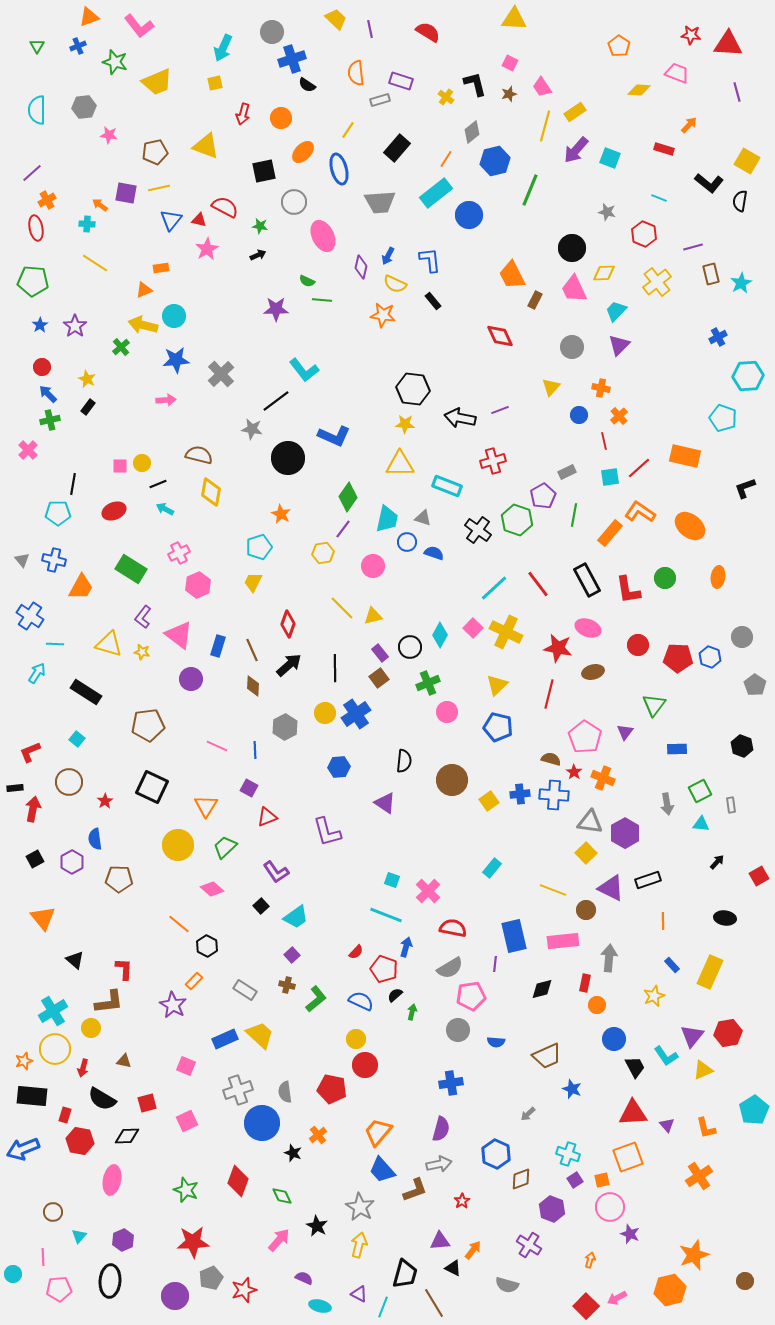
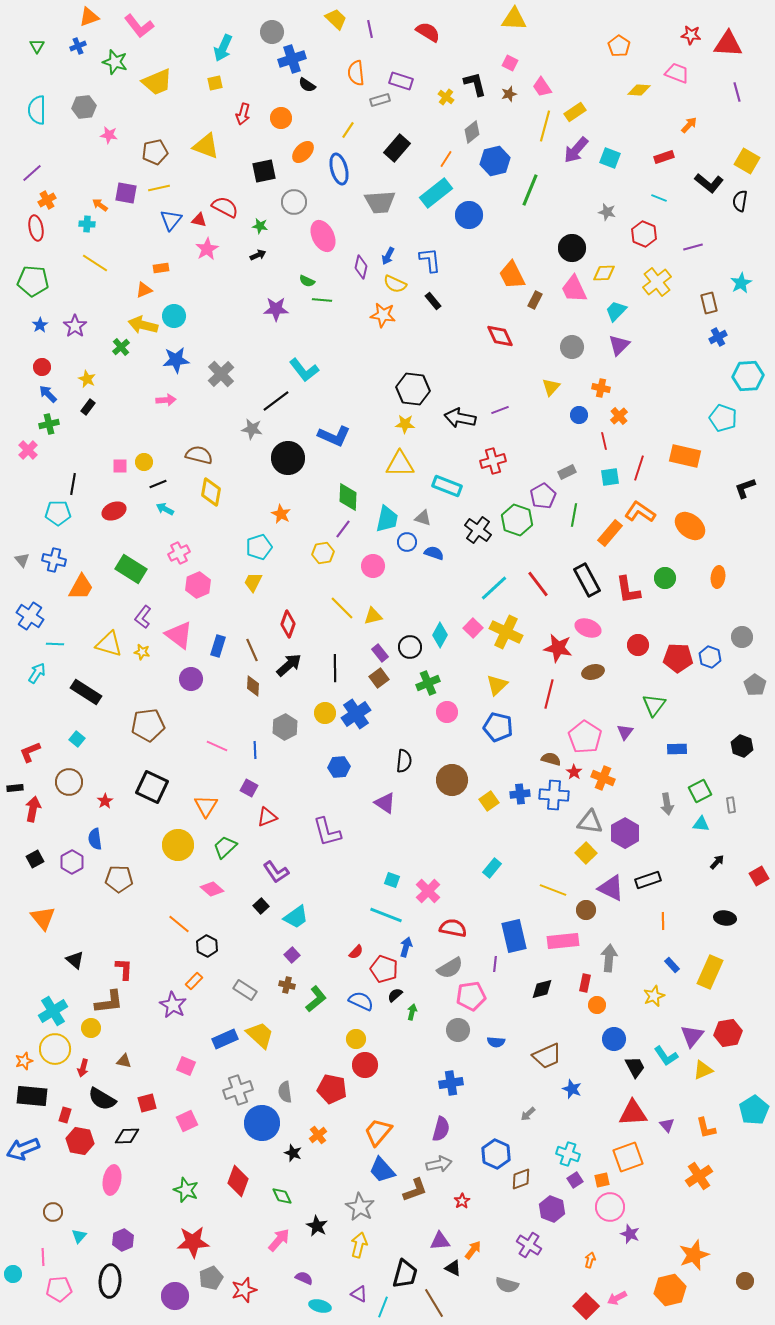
red rectangle at (664, 149): moved 8 px down; rotated 36 degrees counterclockwise
brown rectangle at (711, 274): moved 2 px left, 29 px down
green cross at (50, 420): moved 1 px left, 4 px down
yellow circle at (142, 463): moved 2 px right, 1 px up
red line at (639, 468): rotated 30 degrees counterclockwise
green diamond at (348, 497): rotated 32 degrees counterclockwise
